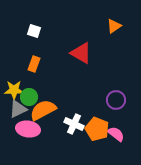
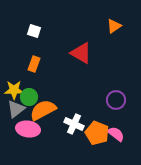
gray triangle: moved 2 px left; rotated 12 degrees counterclockwise
orange pentagon: moved 4 px down
